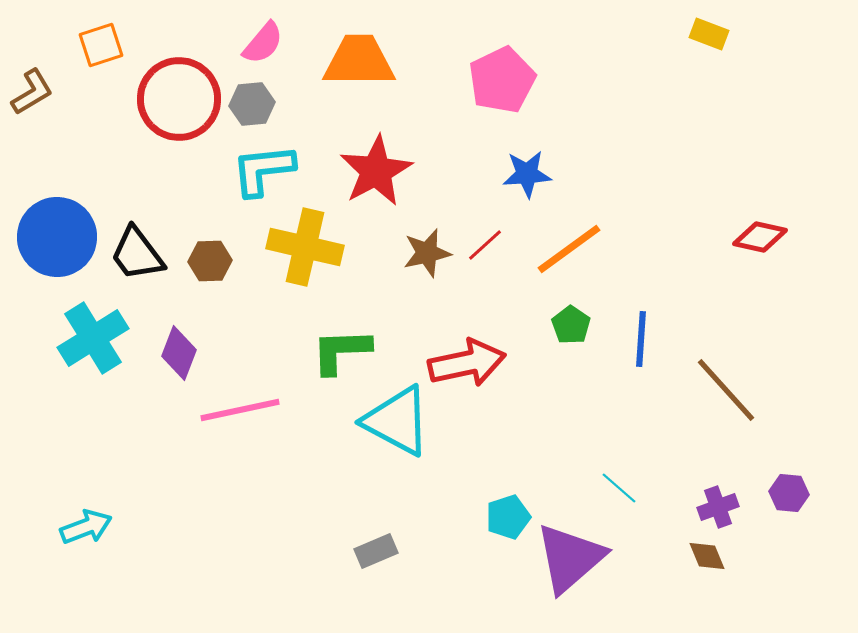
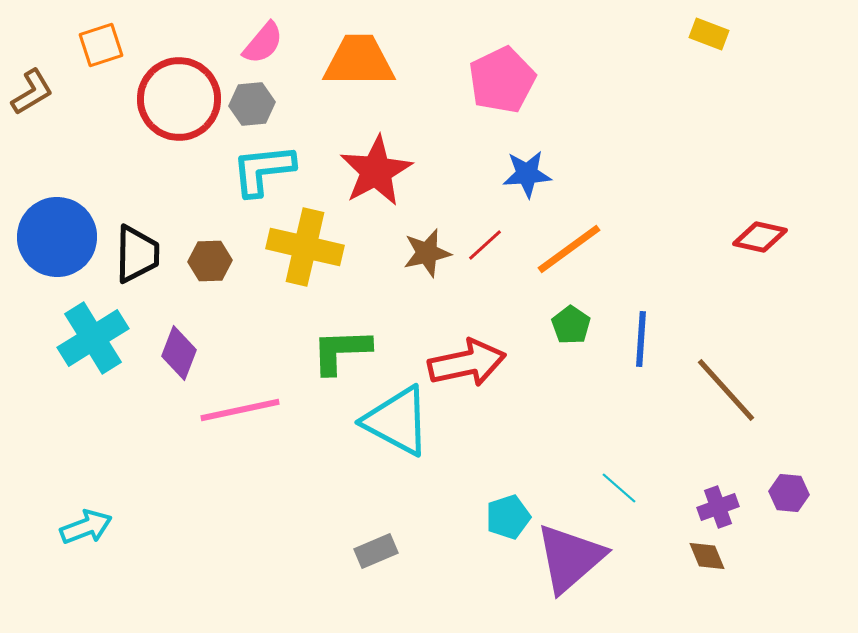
black trapezoid: rotated 142 degrees counterclockwise
